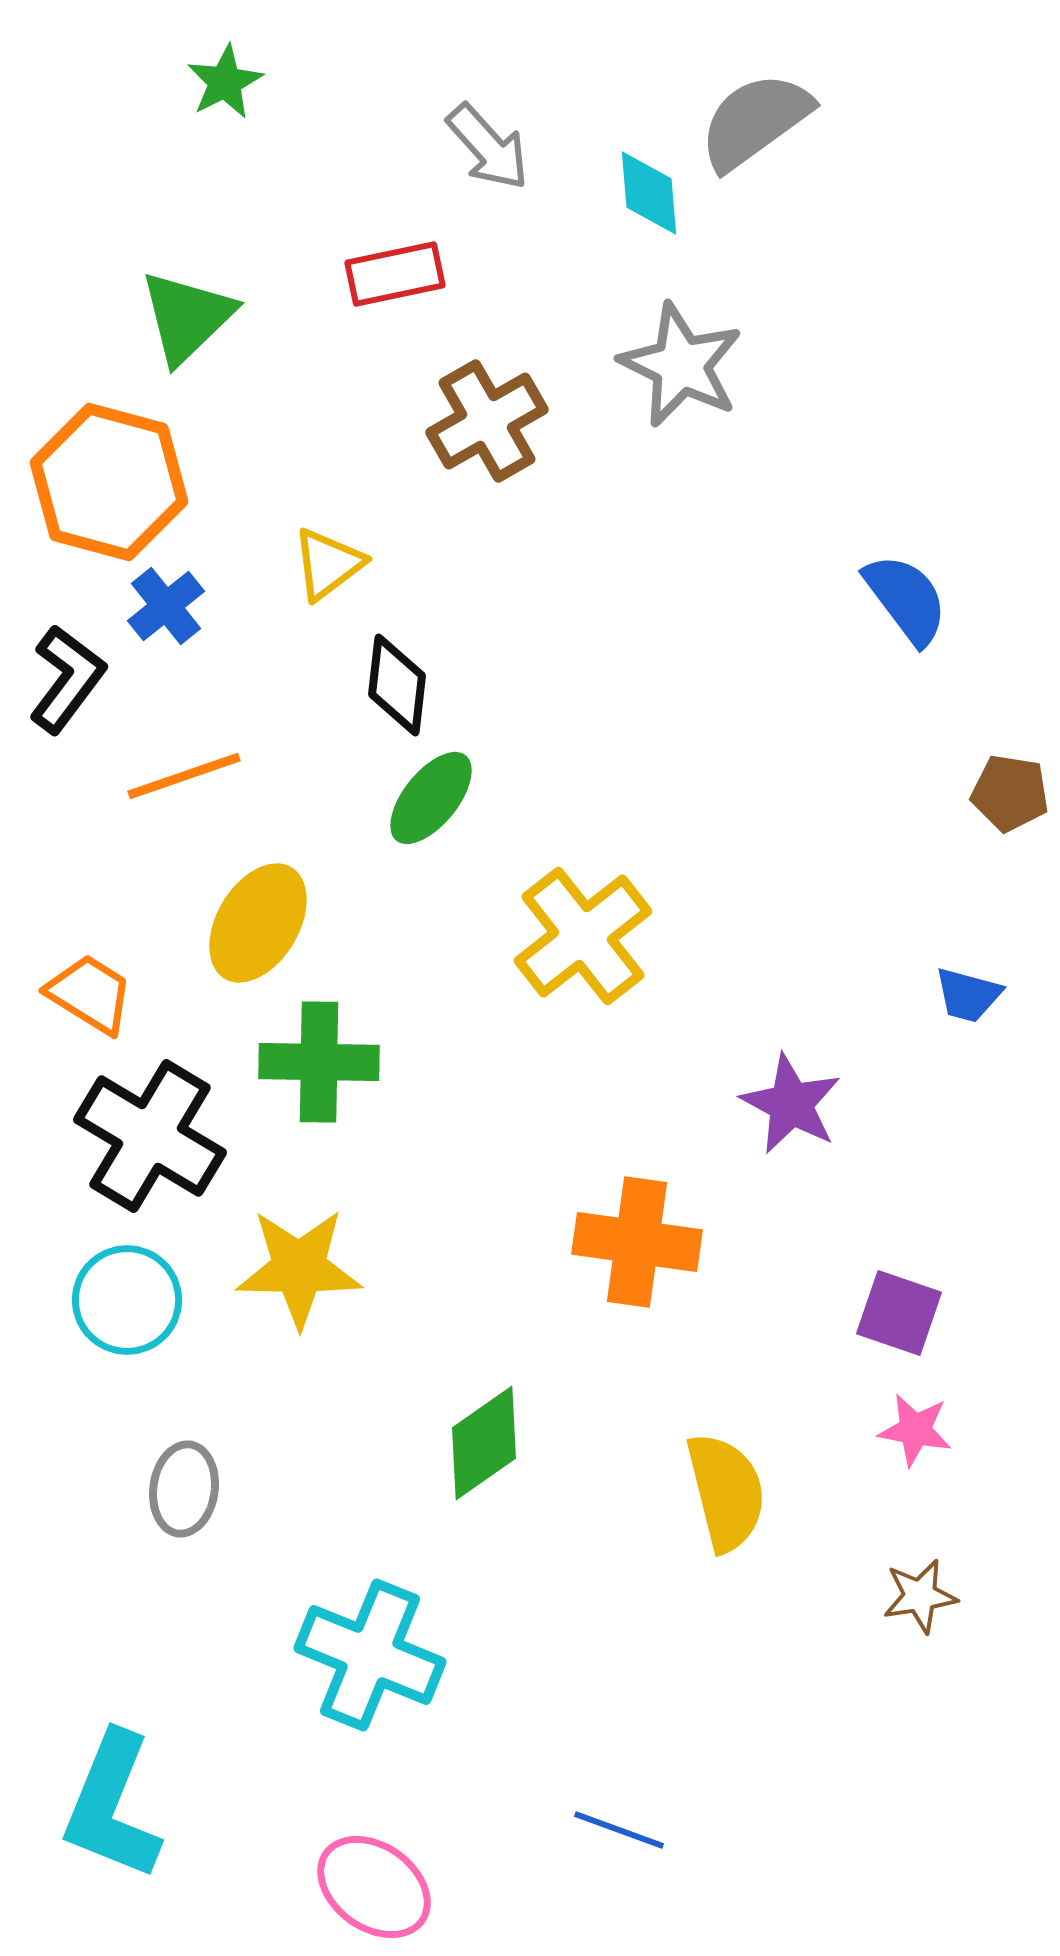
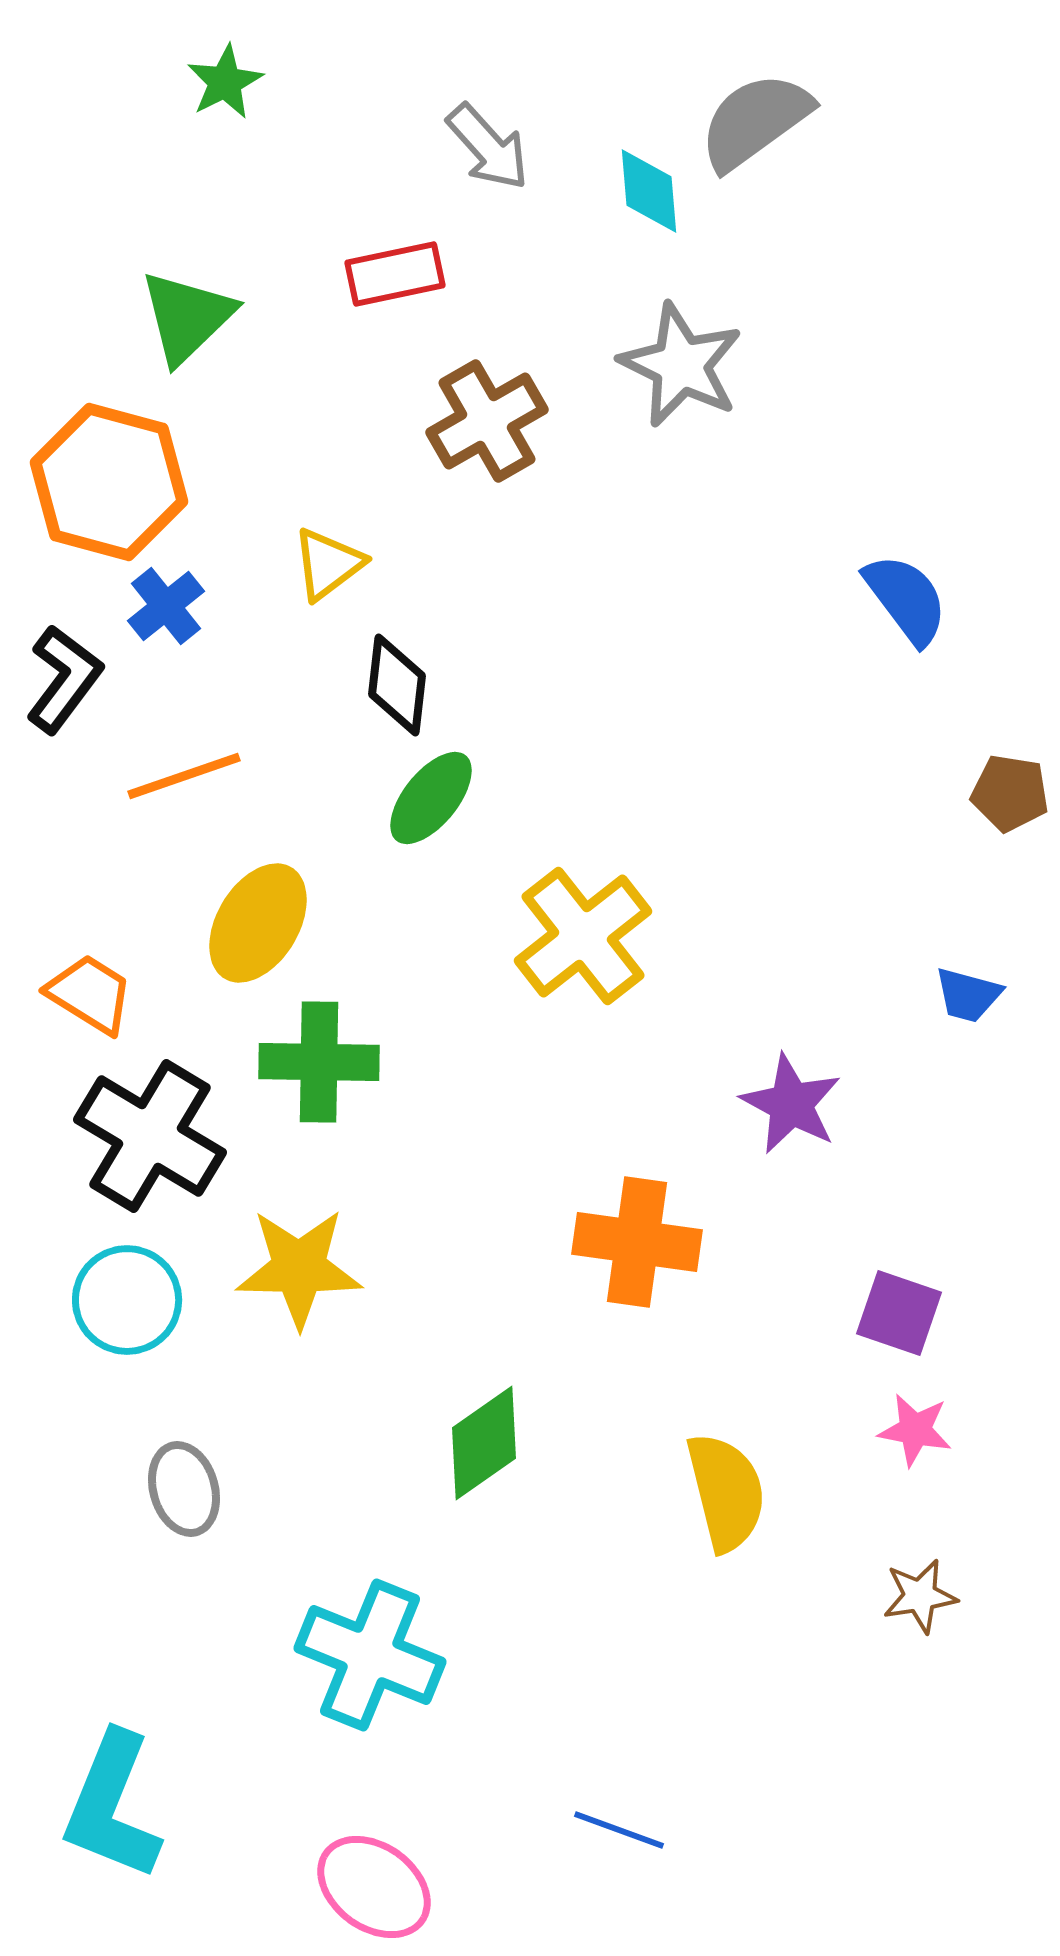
cyan diamond: moved 2 px up
black L-shape: moved 3 px left
gray ellipse: rotated 24 degrees counterclockwise
